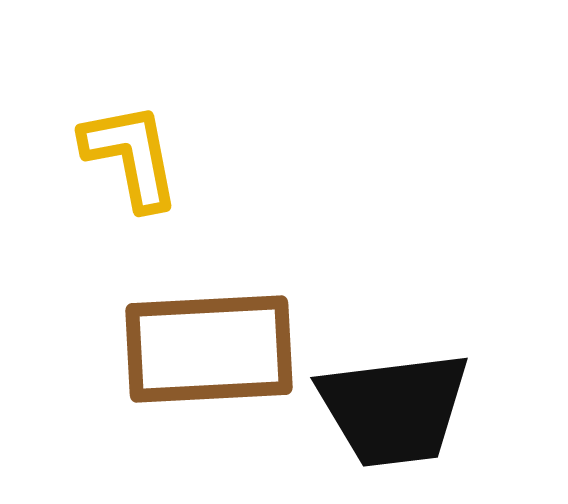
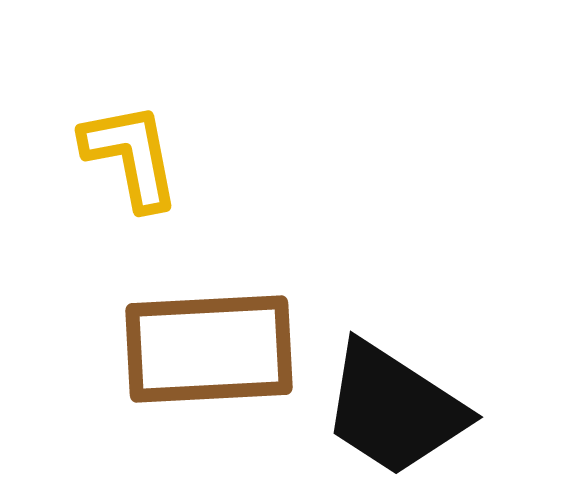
black trapezoid: rotated 40 degrees clockwise
